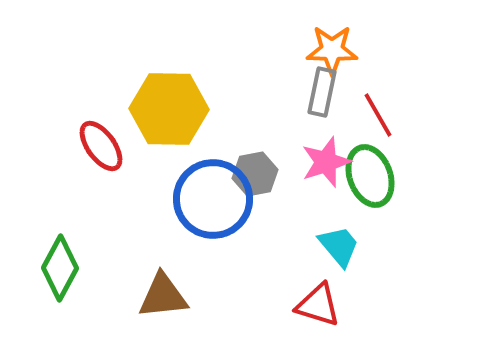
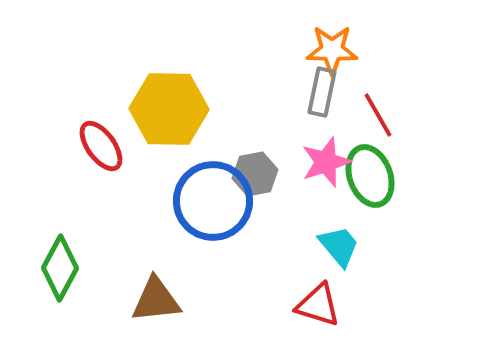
blue circle: moved 2 px down
brown triangle: moved 7 px left, 4 px down
